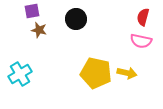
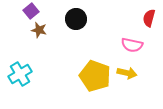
purple square: moved 1 px left; rotated 28 degrees counterclockwise
red semicircle: moved 6 px right, 1 px down
pink semicircle: moved 9 px left, 4 px down
yellow pentagon: moved 1 px left, 3 px down; rotated 8 degrees clockwise
